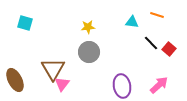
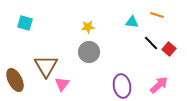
brown triangle: moved 7 px left, 3 px up
